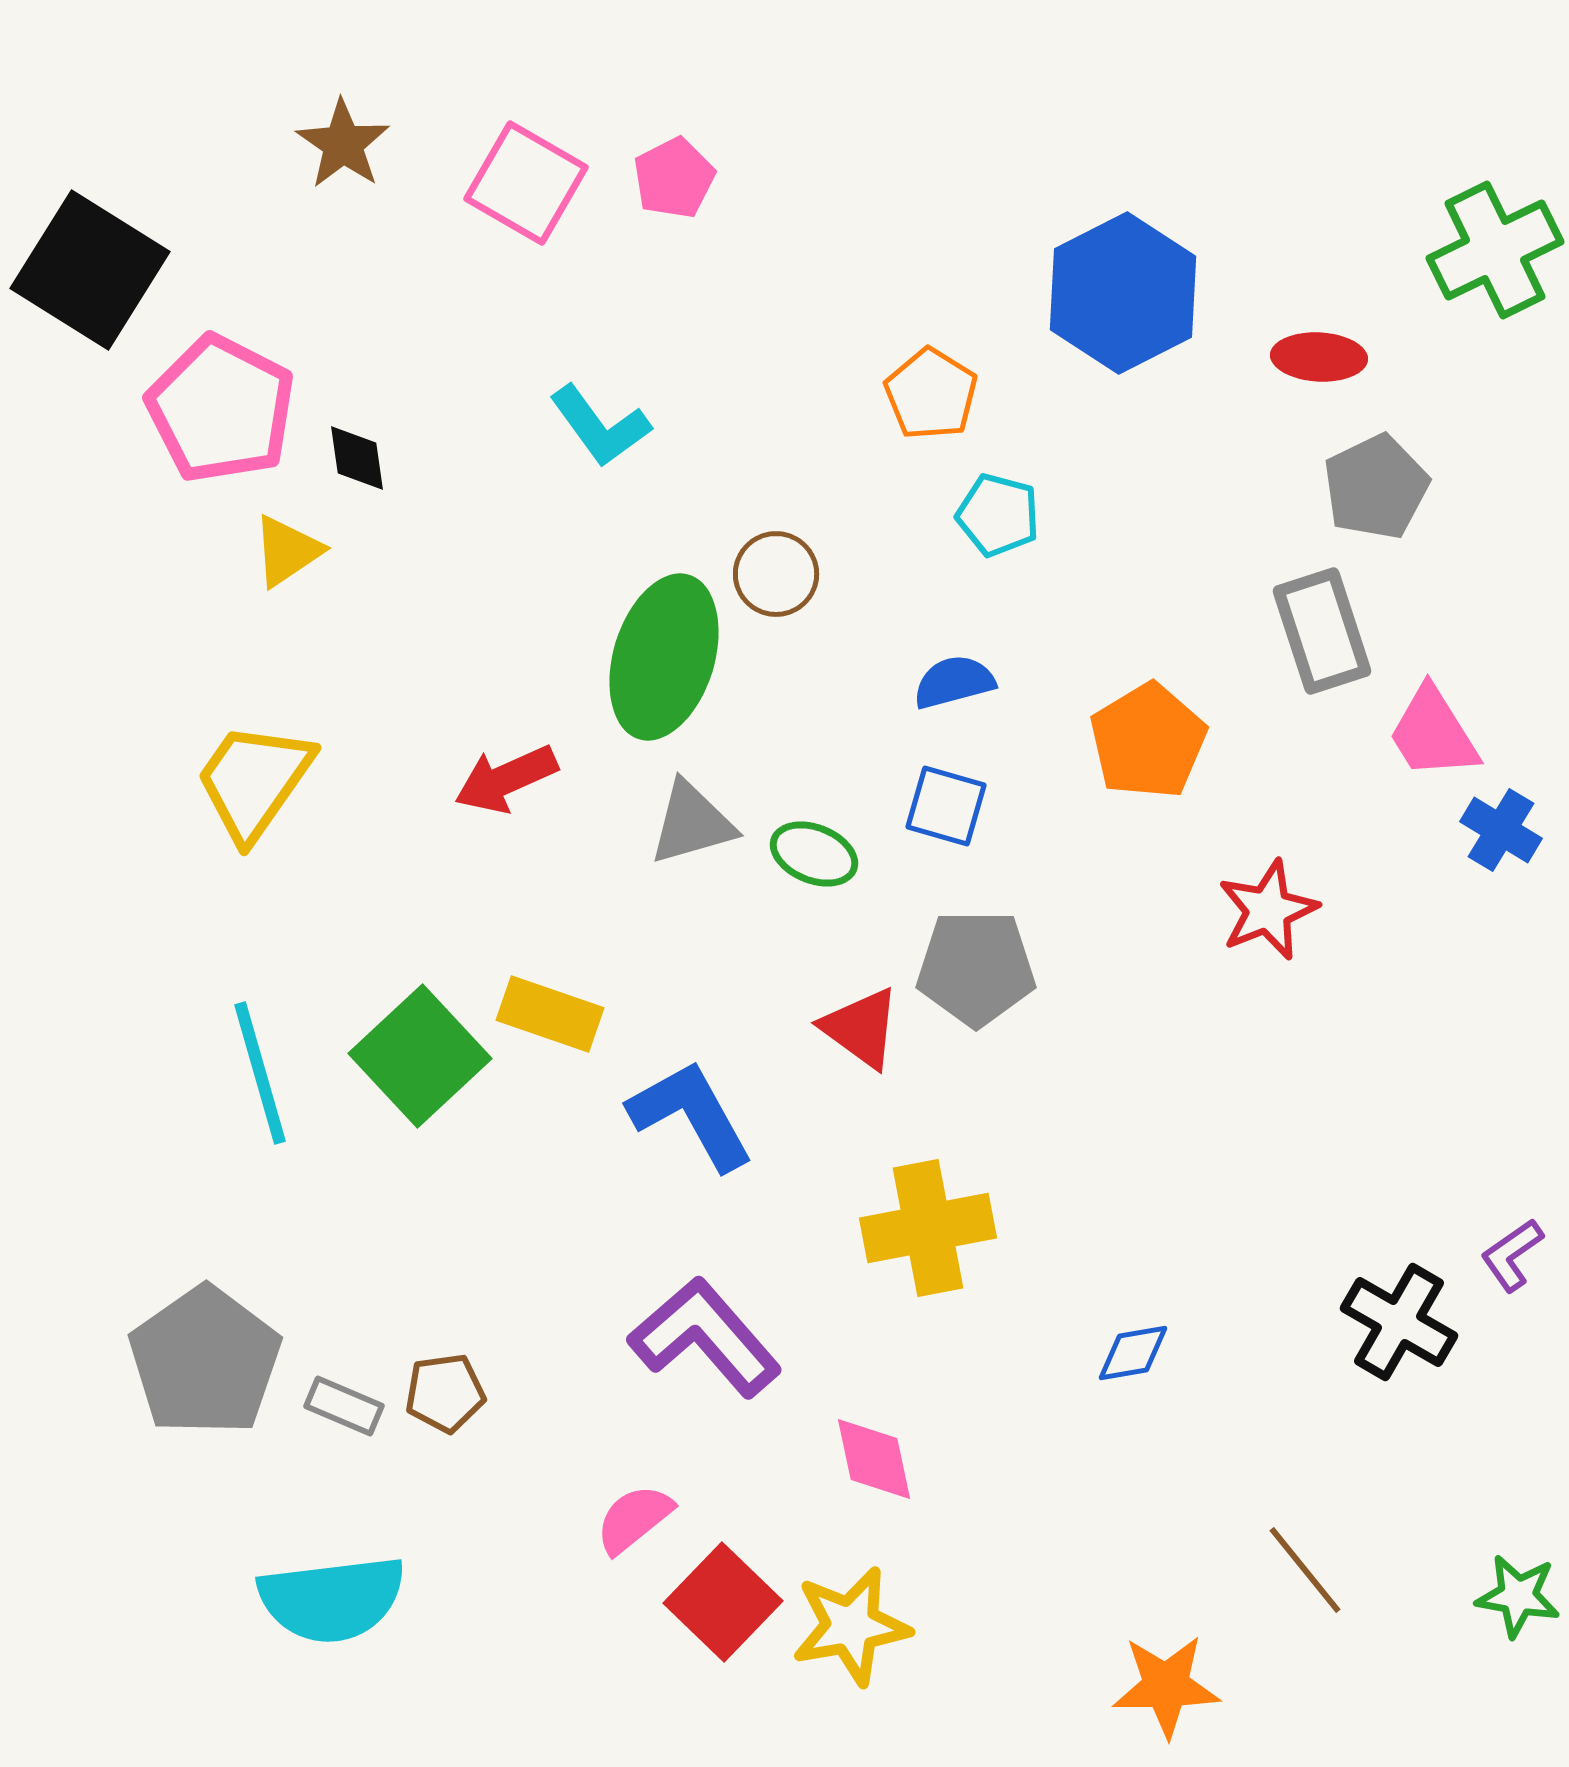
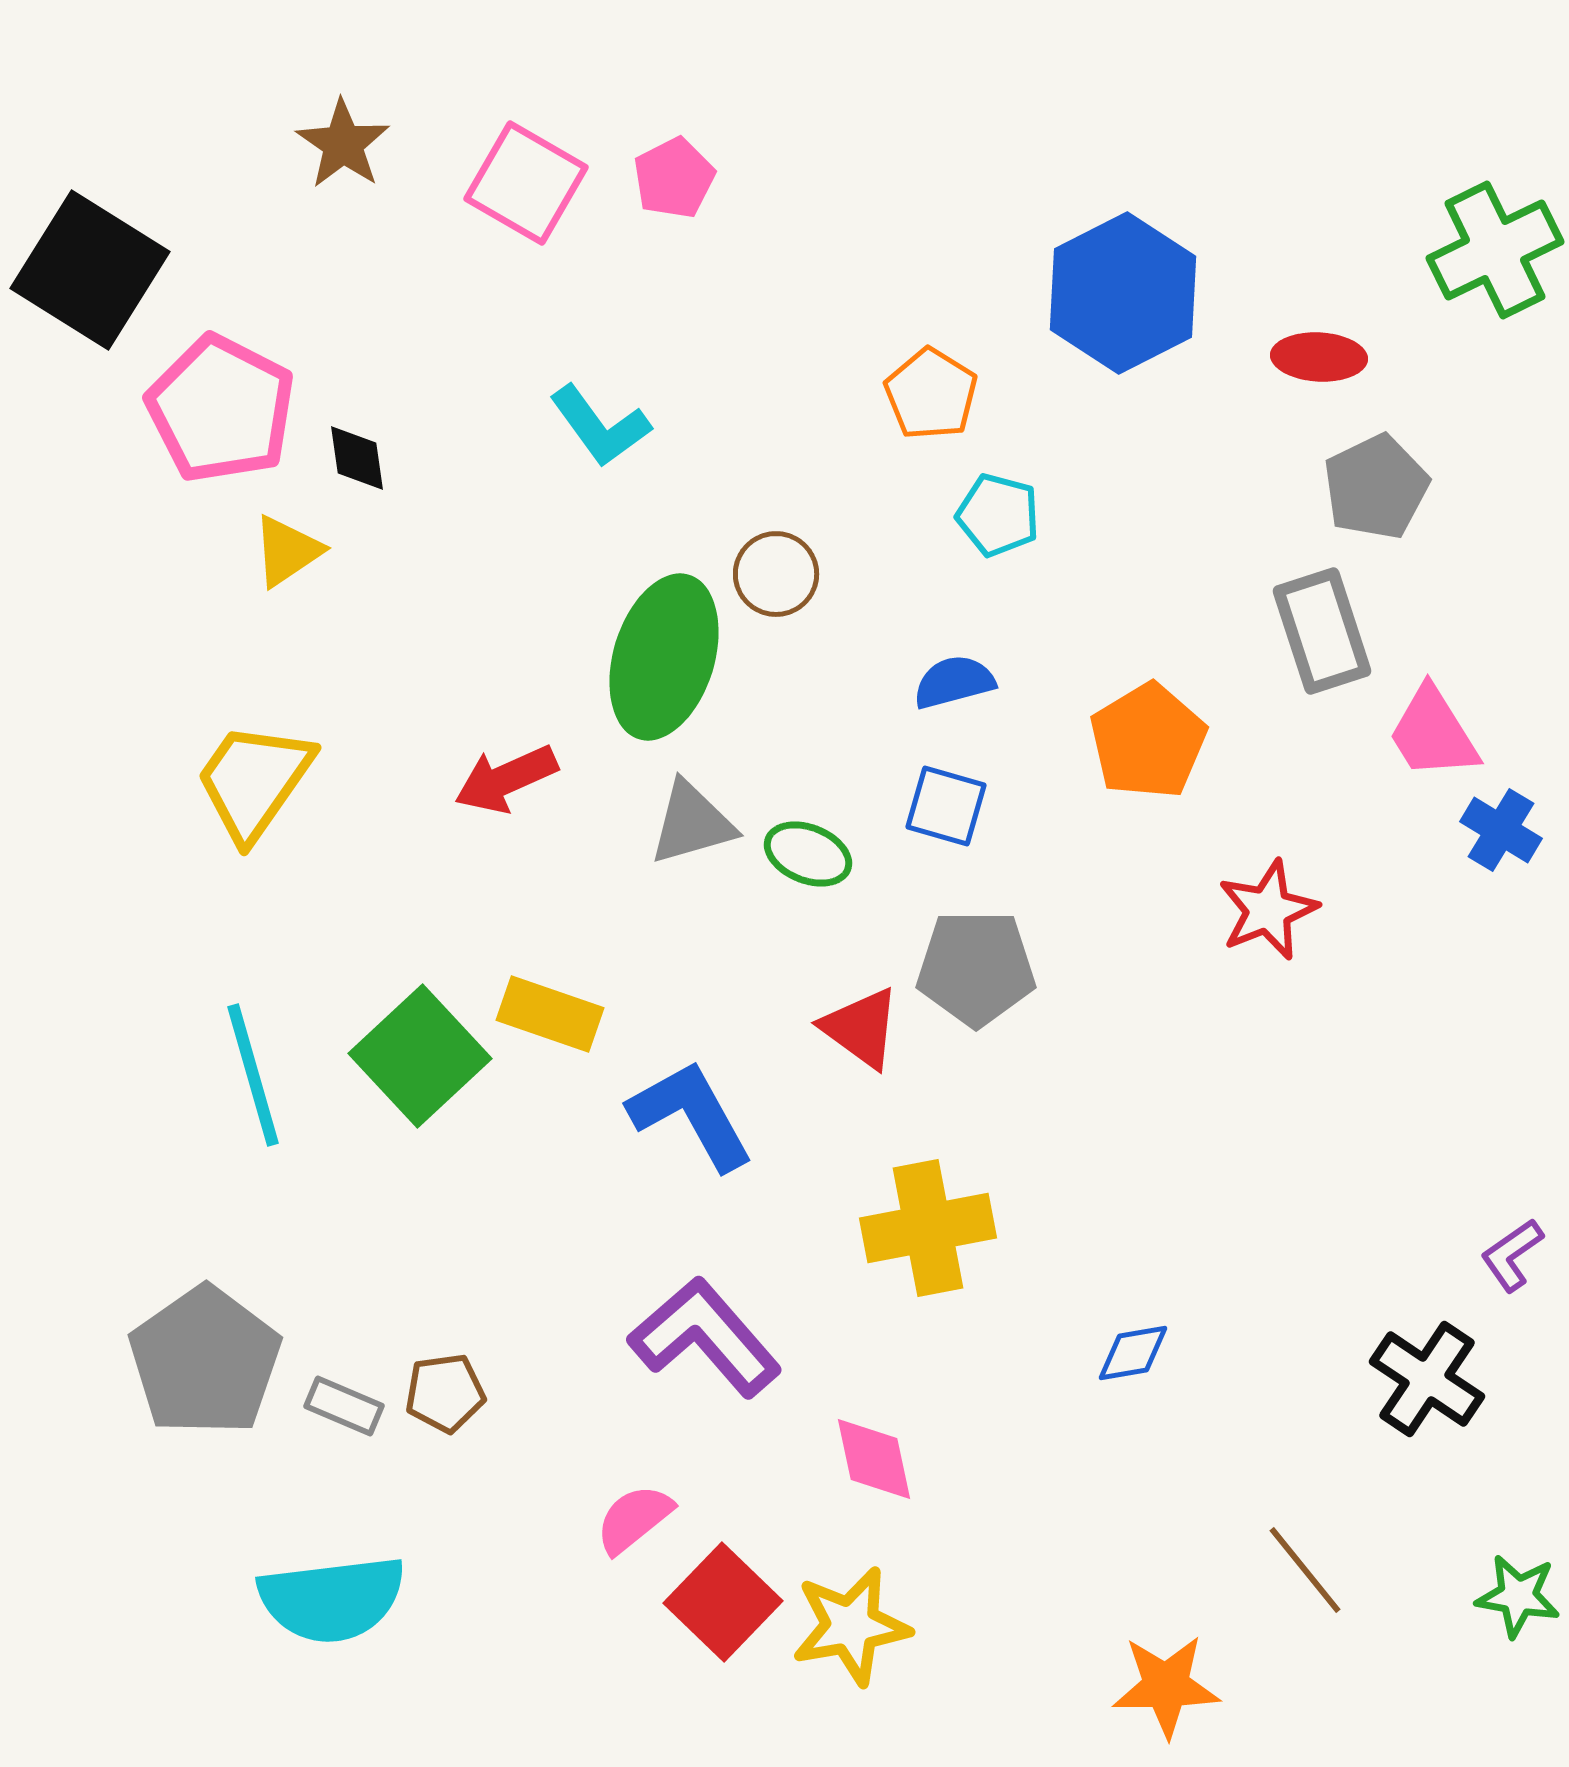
green ellipse at (814, 854): moved 6 px left
cyan line at (260, 1073): moved 7 px left, 2 px down
black cross at (1399, 1322): moved 28 px right, 57 px down; rotated 4 degrees clockwise
